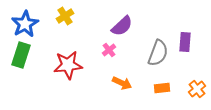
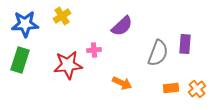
yellow cross: moved 3 px left
blue star: rotated 28 degrees clockwise
purple rectangle: moved 2 px down
pink cross: moved 15 px left; rotated 32 degrees clockwise
green rectangle: moved 1 px left, 5 px down
orange rectangle: moved 9 px right
